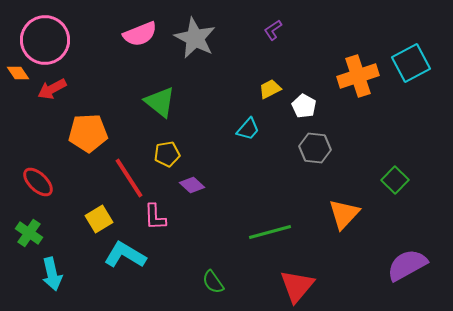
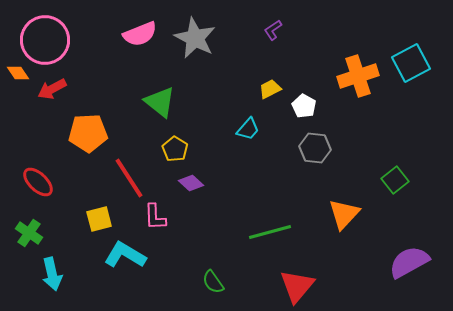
yellow pentagon: moved 8 px right, 5 px up; rotated 30 degrees counterclockwise
green square: rotated 8 degrees clockwise
purple diamond: moved 1 px left, 2 px up
yellow square: rotated 16 degrees clockwise
purple semicircle: moved 2 px right, 3 px up
